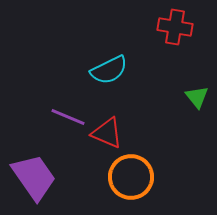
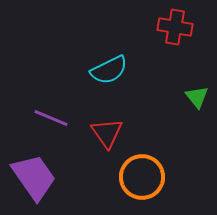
purple line: moved 17 px left, 1 px down
red triangle: rotated 32 degrees clockwise
orange circle: moved 11 px right
